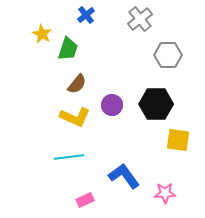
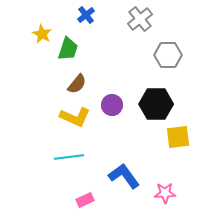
yellow square: moved 3 px up; rotated 15 degrees counterclockwise
